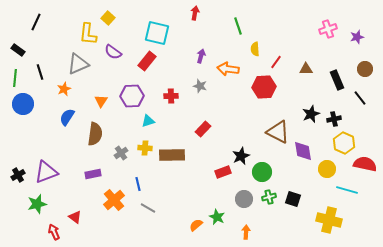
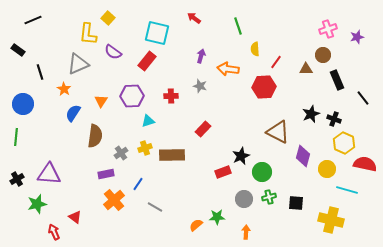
red arrow at (195, 13): moved 1 px left, 5 px down; rotated 64 degrees counterclockwise
black line at (36, 22): moved 3 px left, 2 px up; rotated 42 degrees clockwise
brown circle at (365, 69): moved 42 px left, 14 px up
green line at (15, 78): moved 1 px right, 59 px down
orange star at (64, 89): rotated 16 degrees counterclockwise
black line at (360, 98): moved 3 px right
blue semicircle at (67, 117): moved 6 px right, 4 px up
black cross at (334, 119): rotated 32 degrees clockwise
brown semicircle at (95, 134): moved 2 px down
yellow cross at (145, 148): rotated 24 degrees counterclockwise
purple diamond at (303, 151): moved 5 px down; rotated 25 degrees clockwise
purple triangle at (46, 172): moved 3 px right, 2 px down; rotated 25 degrees clockwise
purple rectangle at (93, 174): moved 13 px right
black cross at (18, 175): moved 1 px left, 4 px down
blue line at (138, 184): rotated 48 degrees clockwise
black square at (293, 199): moved 3 px right, 4 px down; rotated 14 degrees counterclockwise
gray line at (148, 208): moved 7 px right, 1 px up
green star at (217, 217): rotated 28 degrees counterclockwise
yellow cross at (329, 220): moved 2 px right
